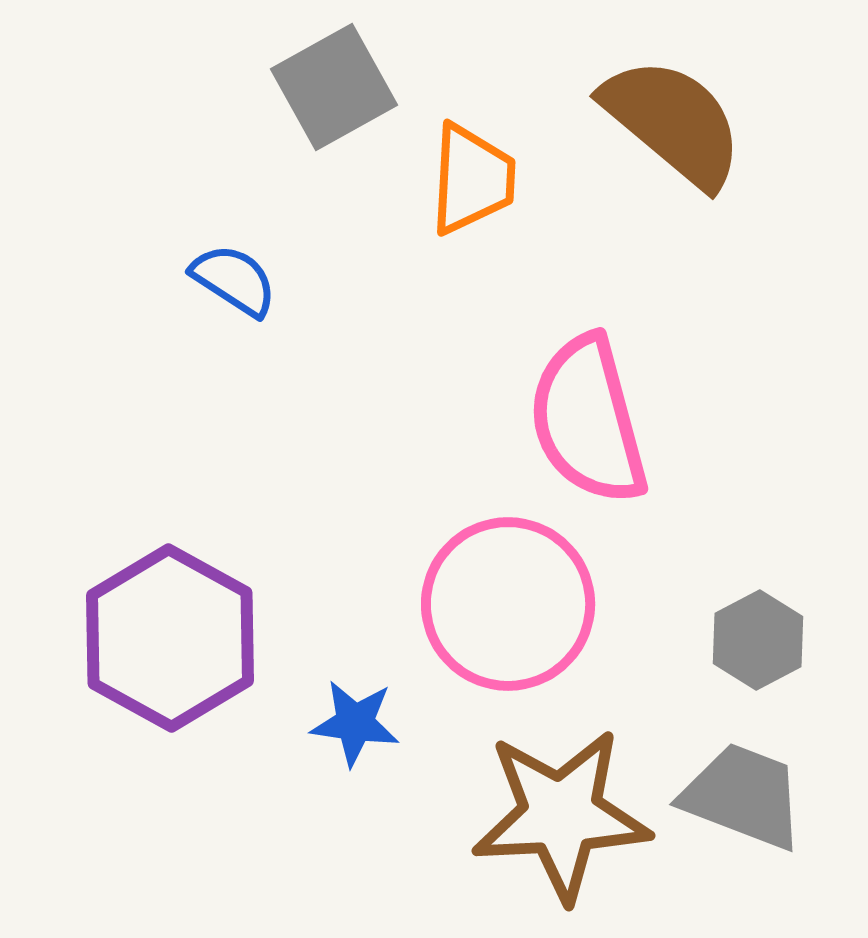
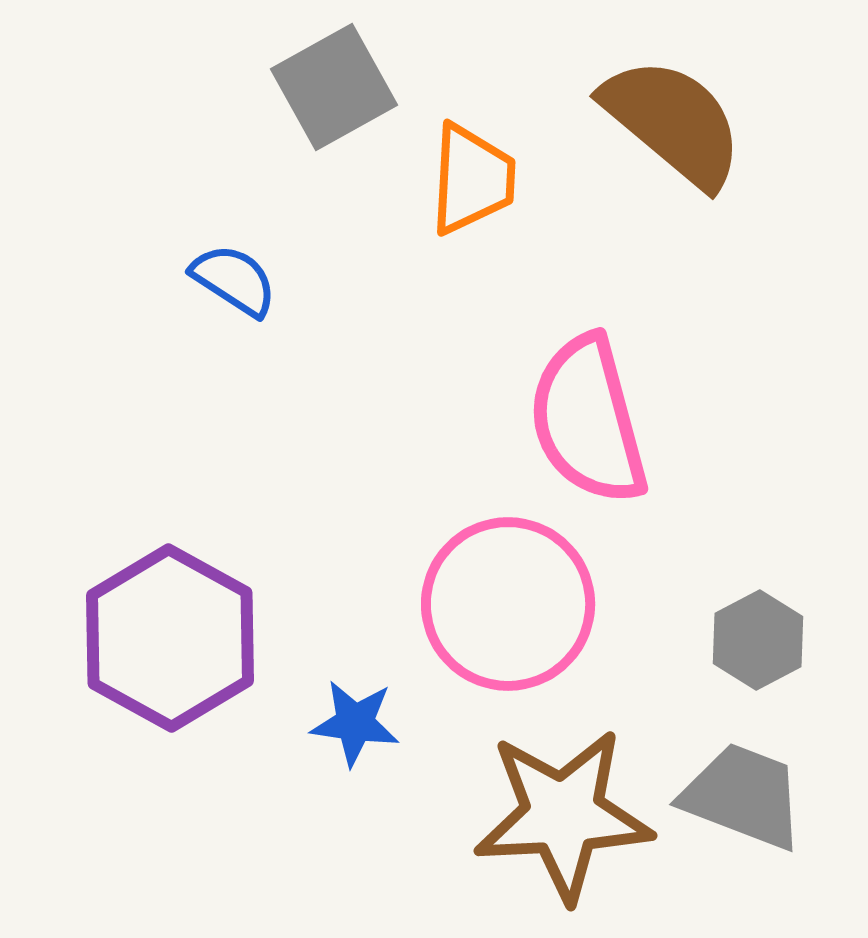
brown star: moved 2 px right
